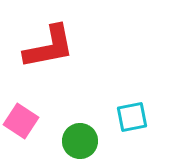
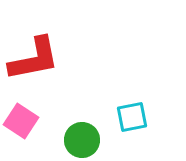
red L-shape: moved 15 px left, 12 px down
green circle: moved 2 px right, 1 px up
